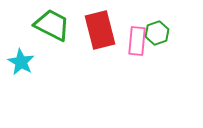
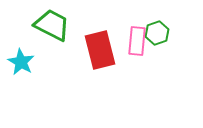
red rectangle: moved 20 px down
